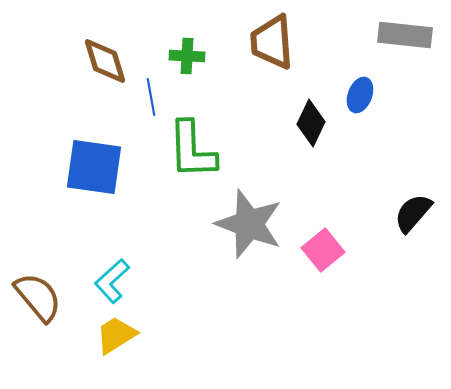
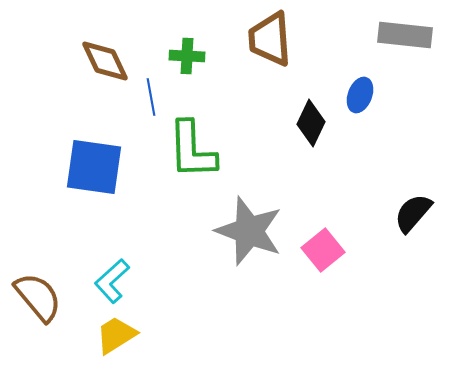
brown trapezoid: moved 2 px left, 3 px up
brown diamond: rotated 8 degrees counterclockwise
gray star: moved 7 px down
